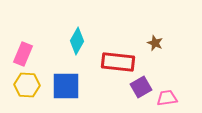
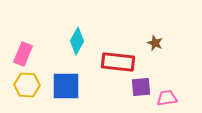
purple square: rotated 25 degrees clockwise
